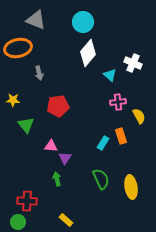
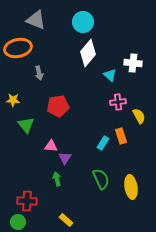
white cross: rotated 18 degrees counterclockwise
